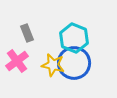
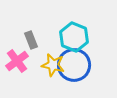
gray rectangle: moved 4 px right, 7 px down
cyan hexagon: moved 1 px up
blue circle: moved 2 px down
